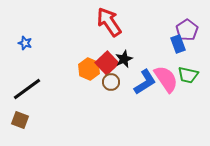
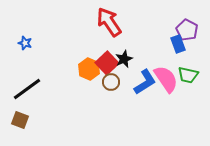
purple pentagon: rotated 10 degrees counterclockwise
